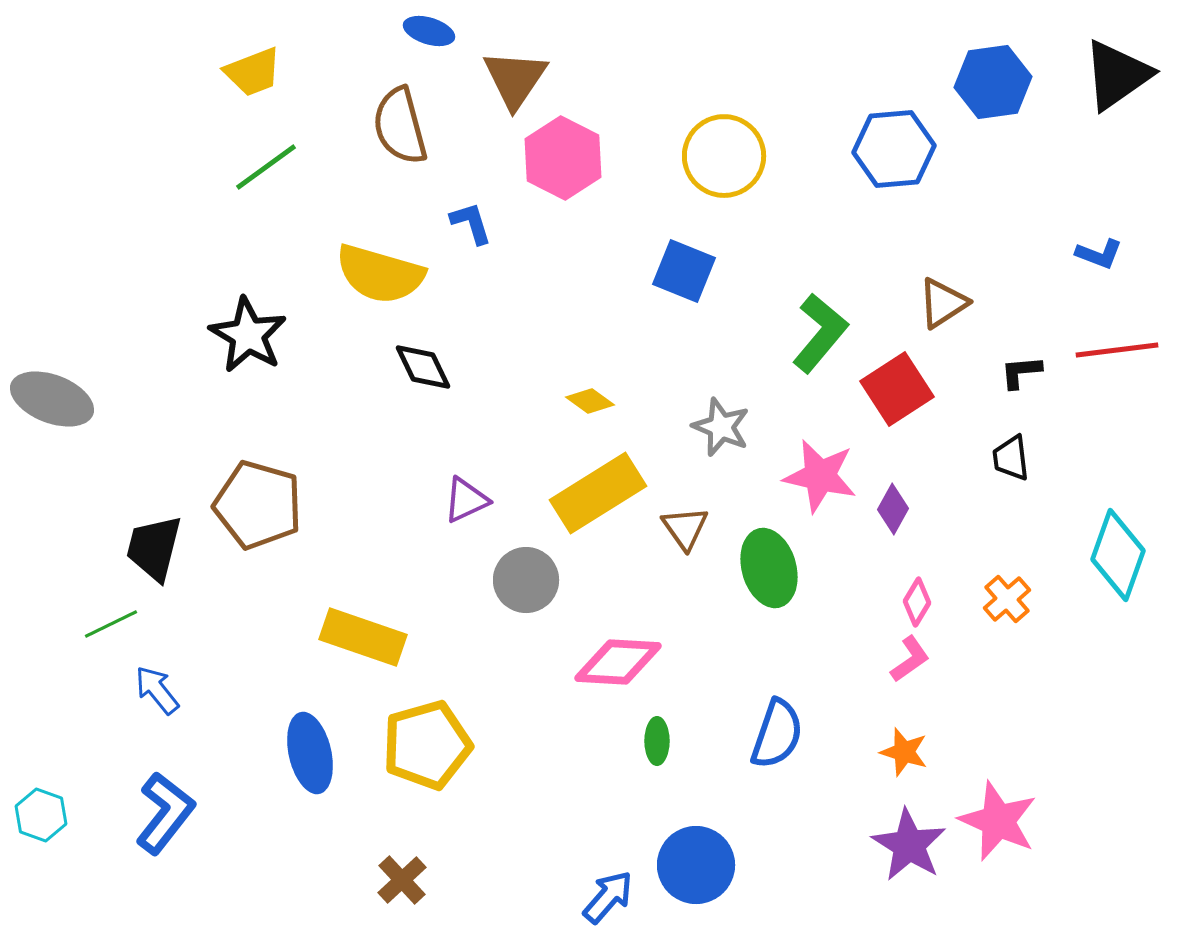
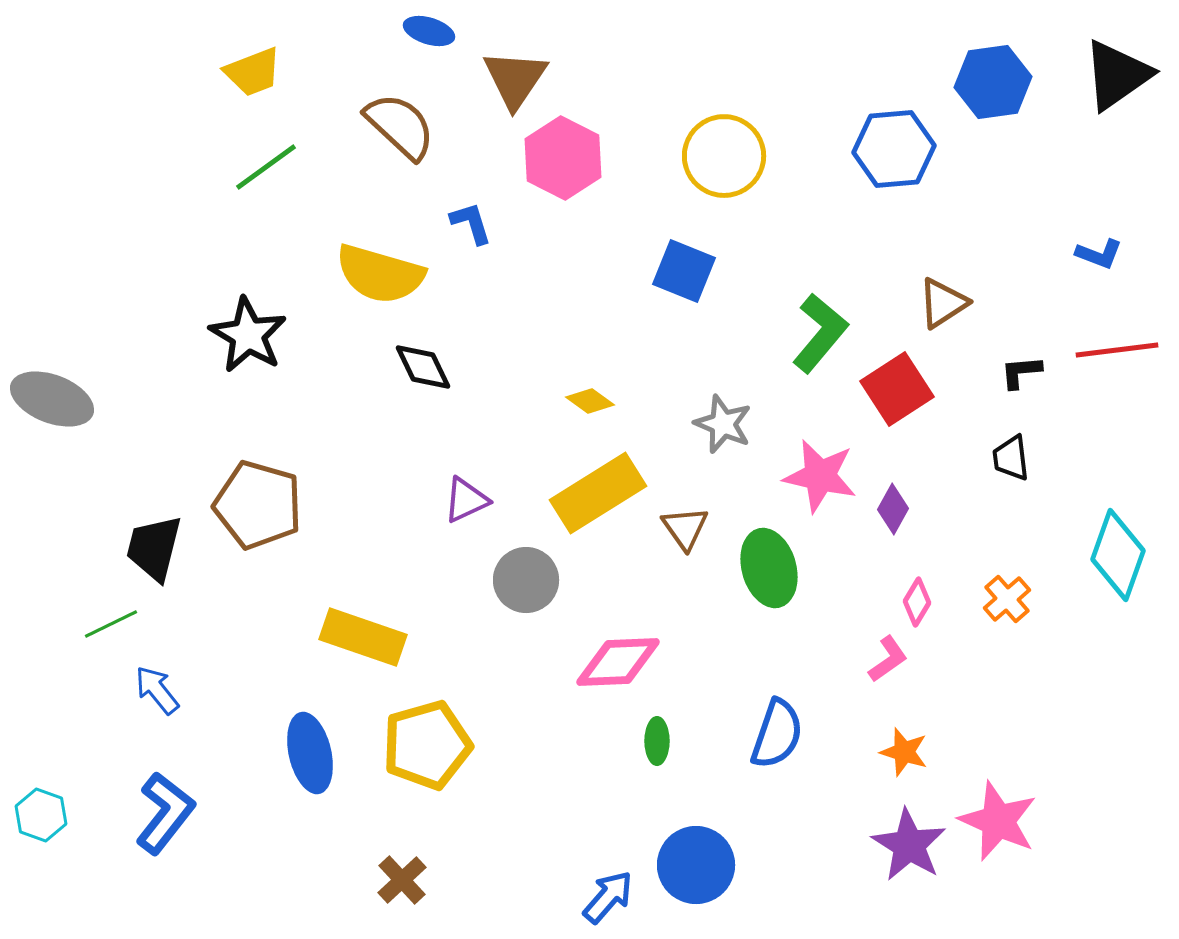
brown semicircle at (400, 126): rotated 148 degrees clockwise
gray star at (721, 427): moved 2 px right, 3 px up
pink L-shape at (910, 659): moved 22 px left
pink diamond at (618, 662): rotated 6 degrees counterclockwise
